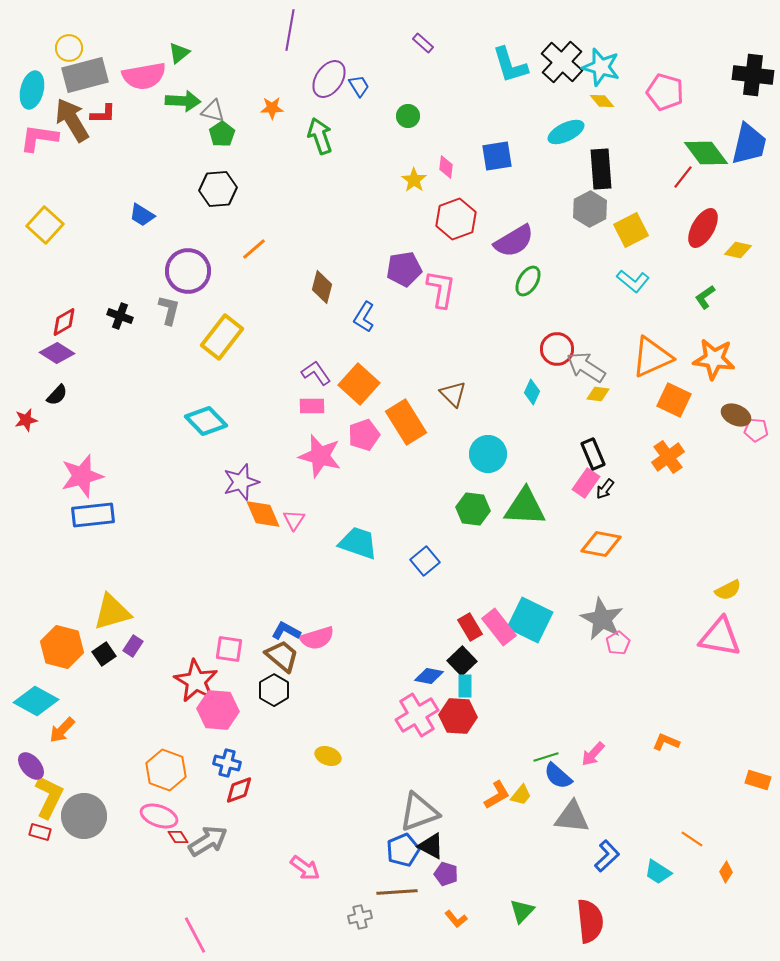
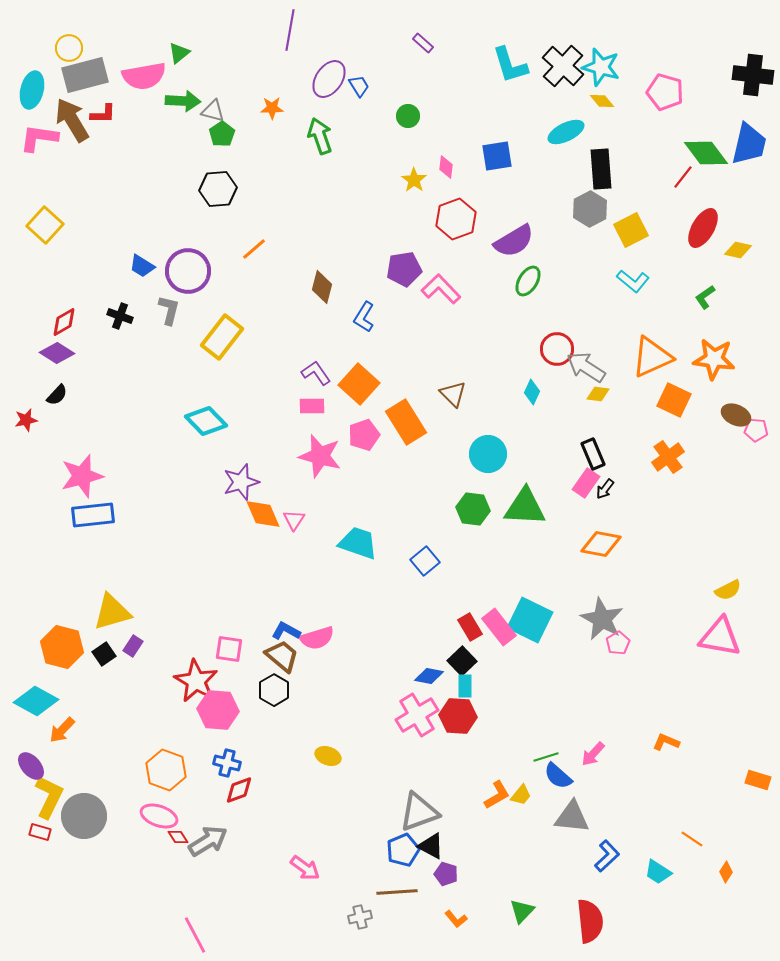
black cross at (562, 62): moved 1 px right, 4 px down
blue trapezoid at (142, 215): moved 51 px down
pink L-shape at (441, 289): rotated 54 degrees counterclockwise
